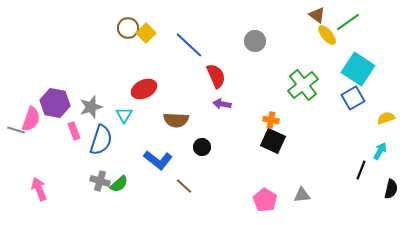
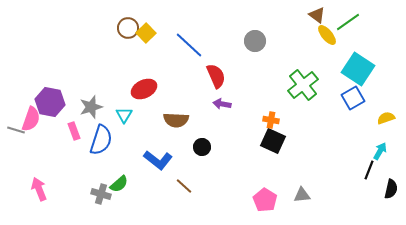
purple hexagon: moved 5 px left, 1 px up
black line: moved 8 px right
gray cross: moved 1 px right, 13 px down
